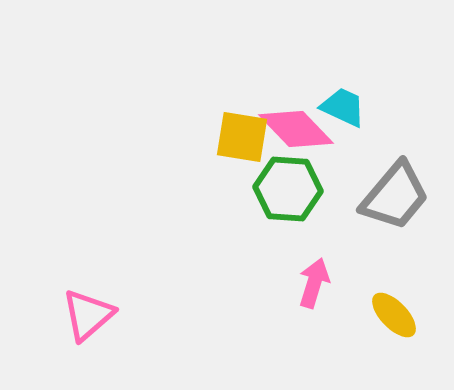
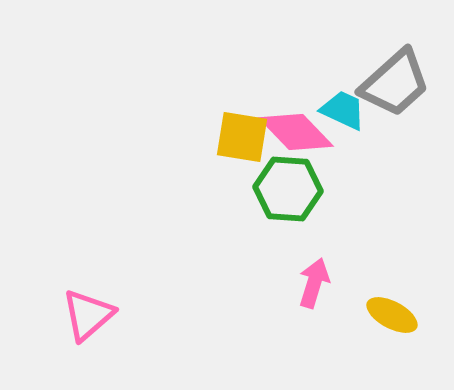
cyan trapezoid: moved 3 px down
pink diamond: moved 3 px down
gray trapezoid: moved 113 px up; rotated 8 degrees clockwise
yellow ellipse: moved 2 px left; rotated 18 degrees counterclockwise
